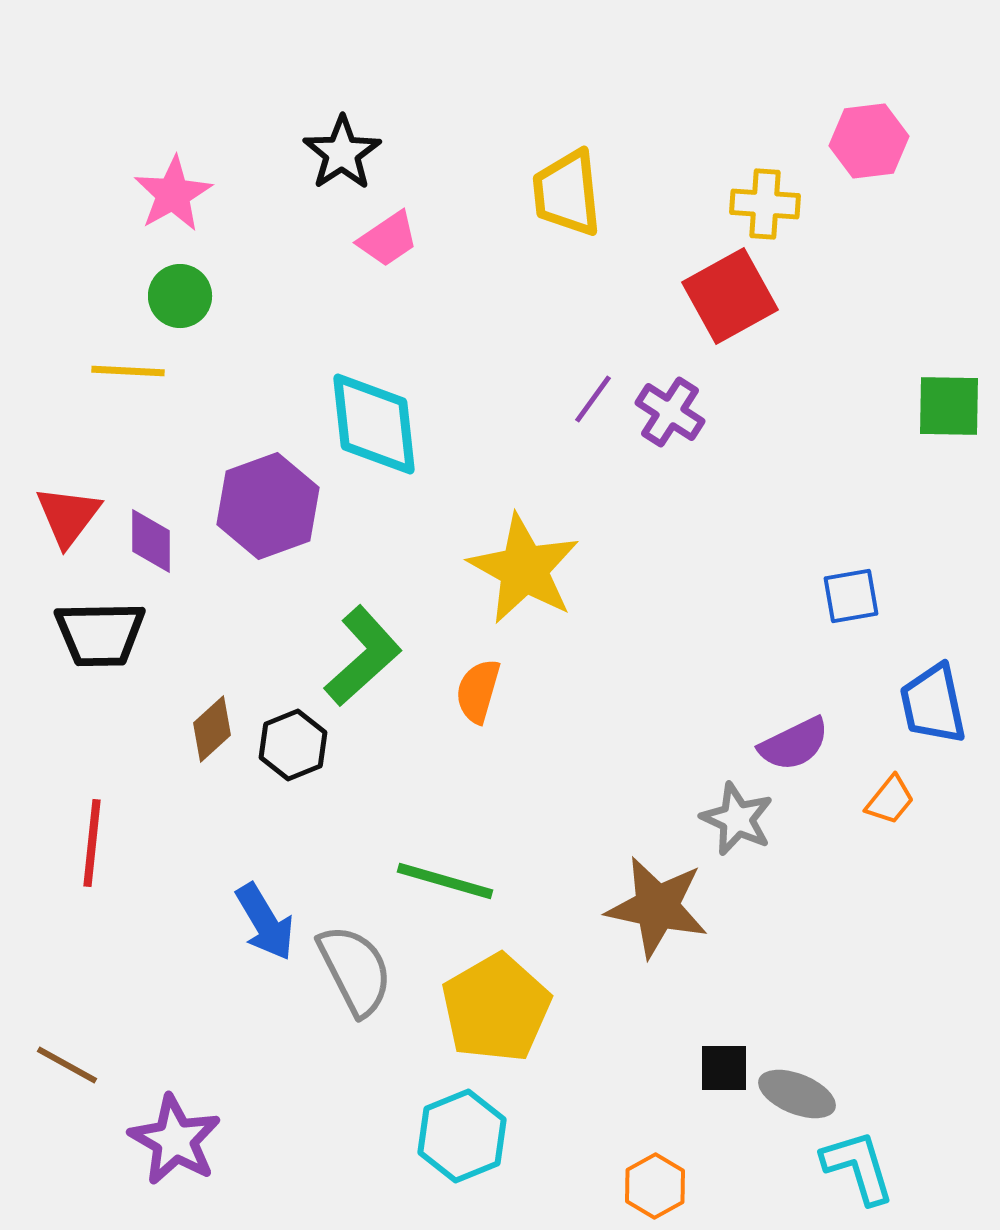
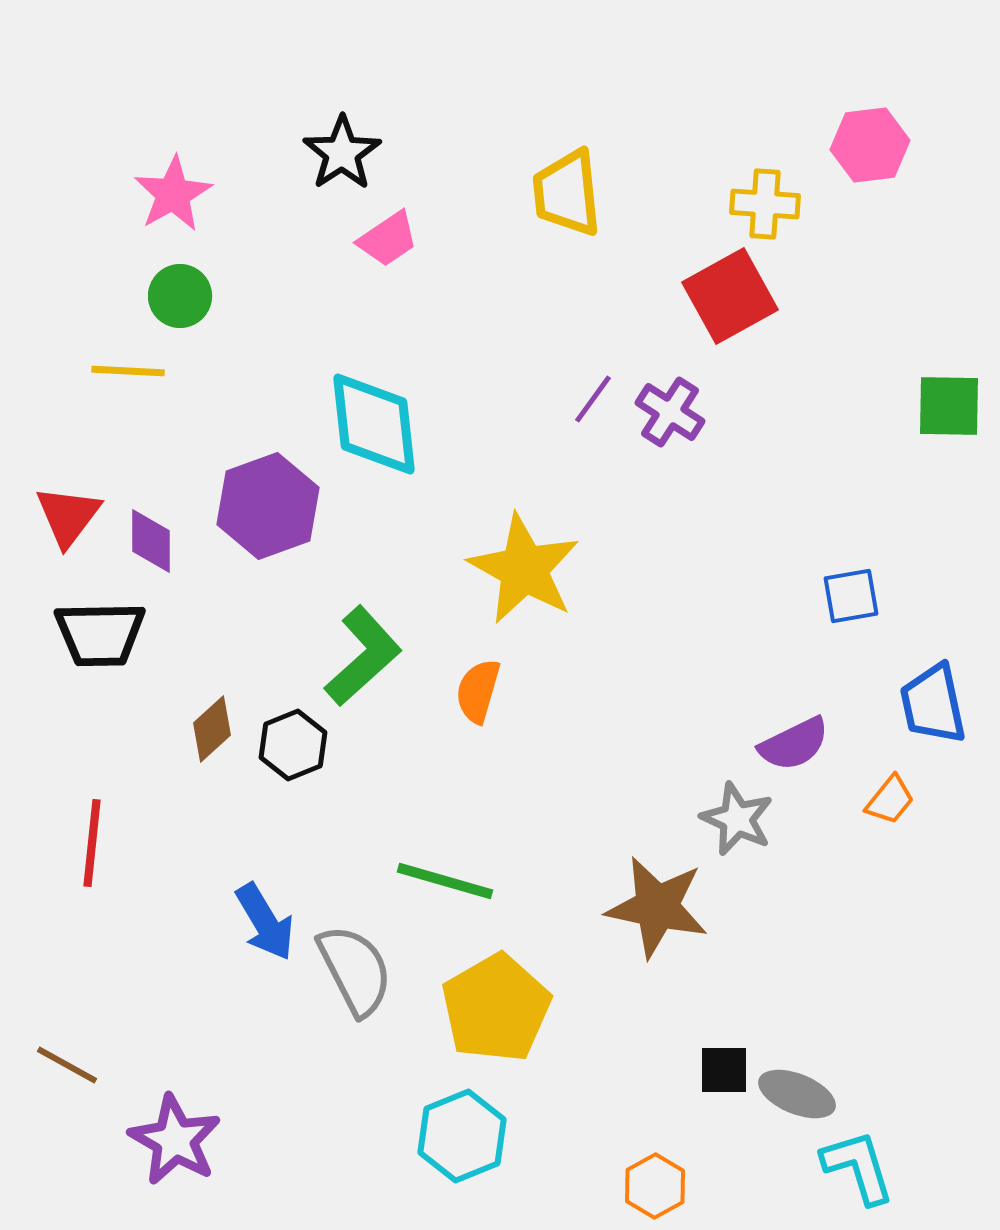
pink hexagon: moved 1 px right, 4 px down
black square: moved 2 px down
